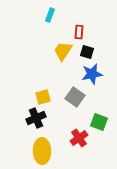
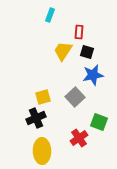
blue star: moved 1 px right, 1 px down
gray square: rotated 12 degrees clockwise
